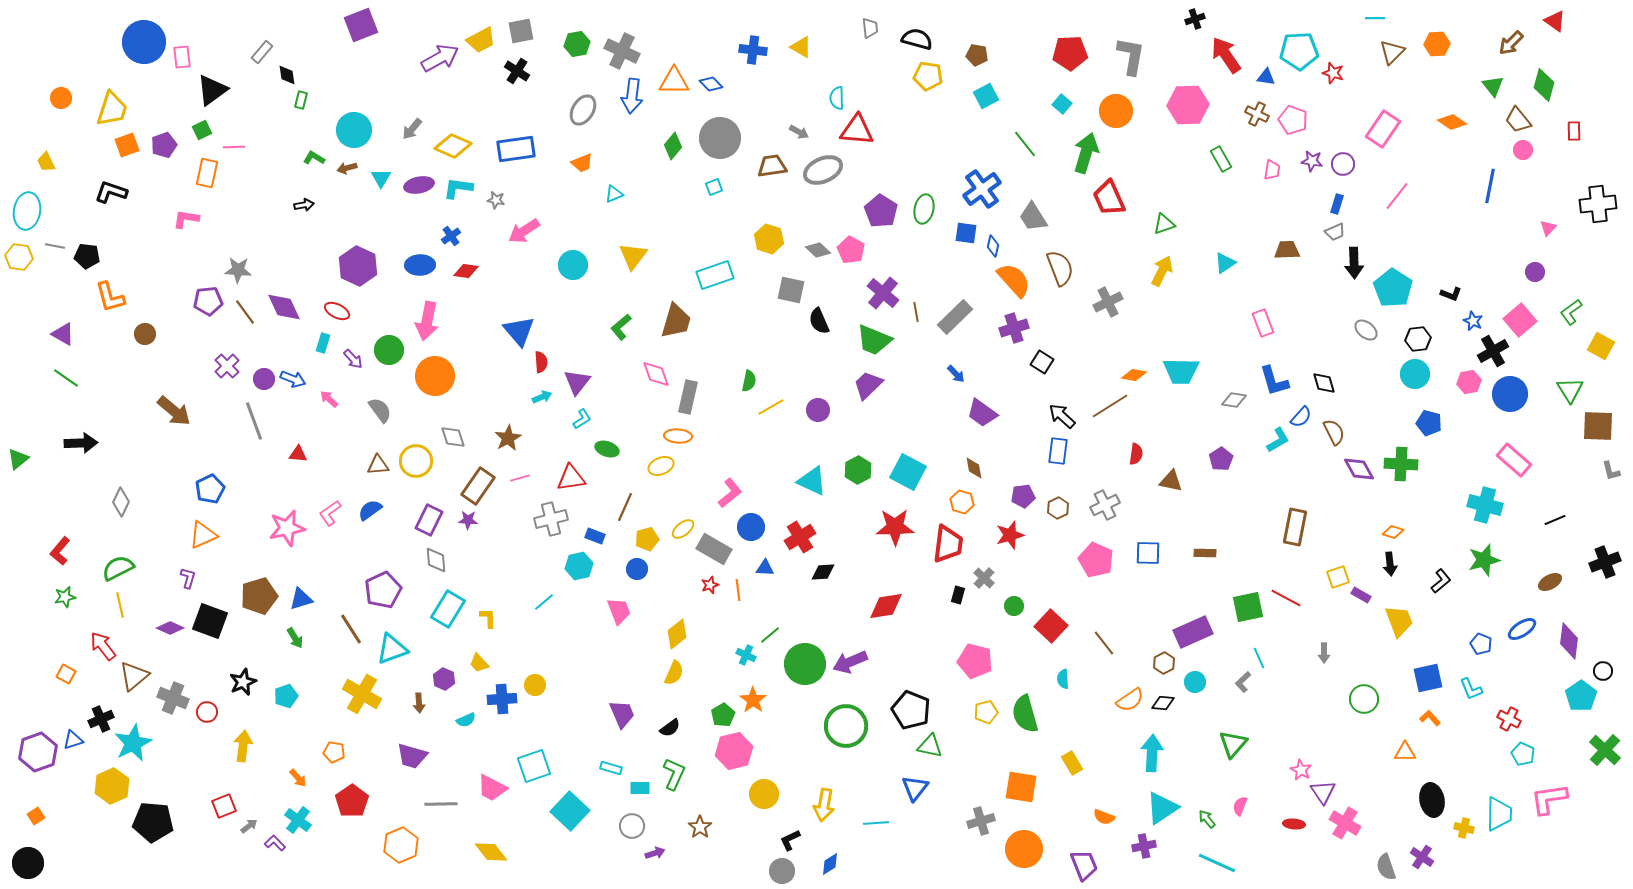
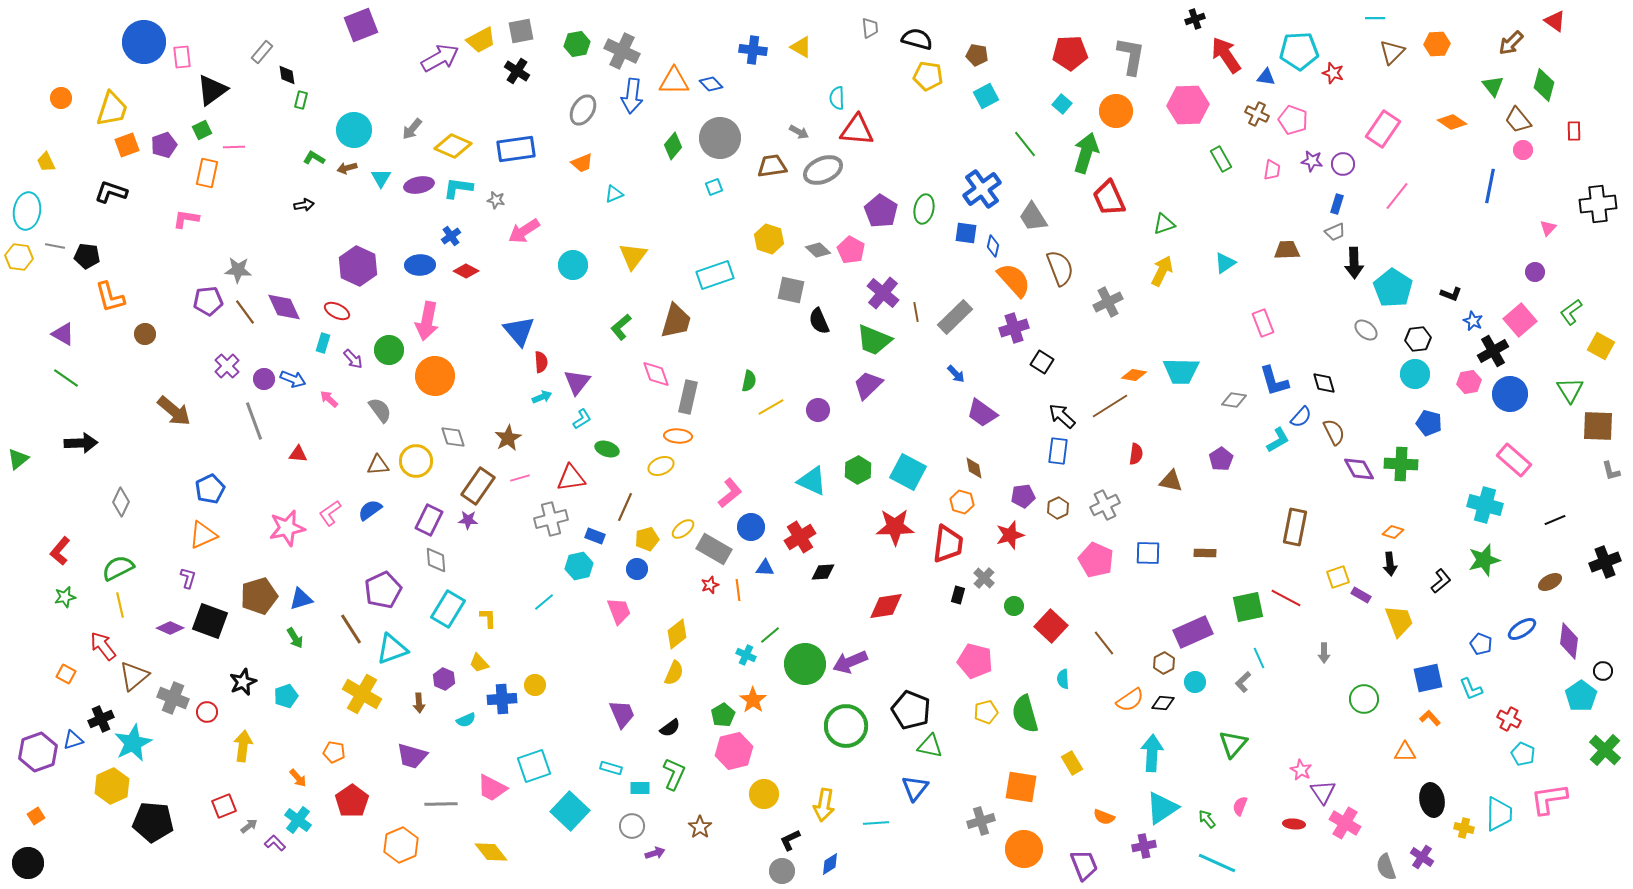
red diamond at (466, 271): rotated 20 degrees clockwise
